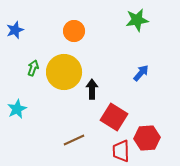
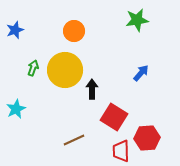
yellow circle: moved 1 px right, 2 px up
cyan star: moved 1 px left
